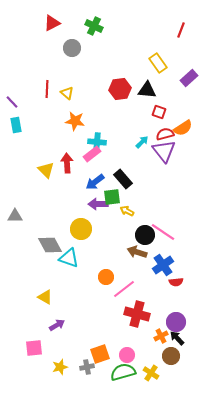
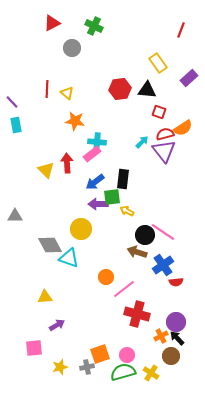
black rectangle at (123, 179): rotated 48 degrees clockwise
yellow triangle at (45, 297): rotated 35 degrees counterclockwise
